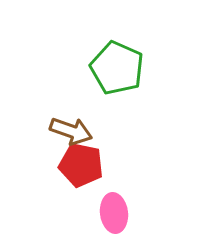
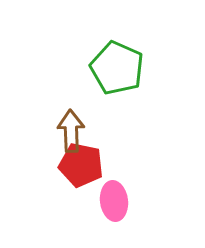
brown arrow: rotated 111 degrees counterclockwise
pink ellipse: moved 12 px up
